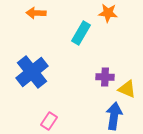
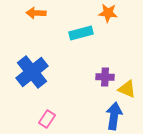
cyan rectangle: rotated 45 degrees clockwise
pink rectangle: moved 2 px left, 2 px up
